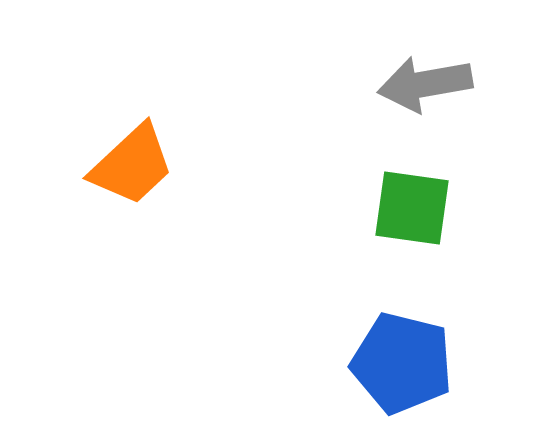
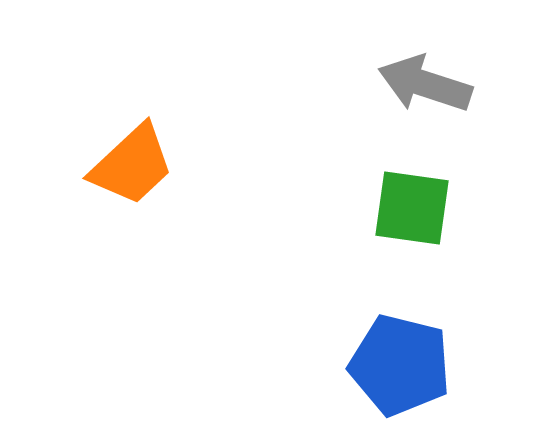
gray arrow: rotated 28 degrees clockwise
blue pentagon: moved 2 px left, 2 px down
